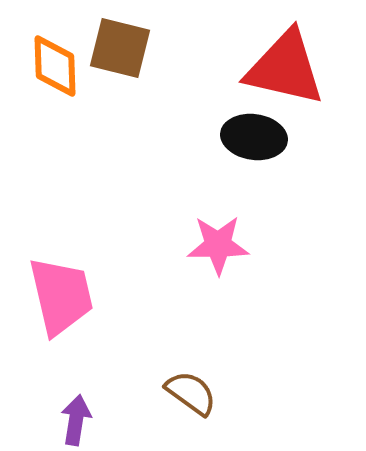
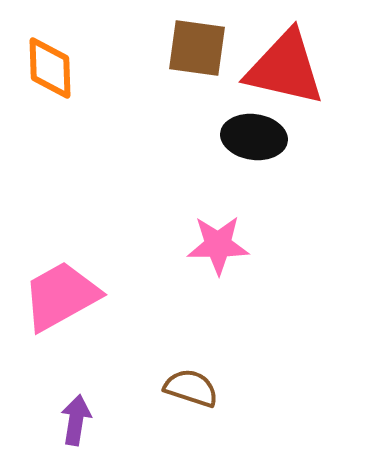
brown square: moved 77 px right; rotated 6 degrees counterclockwise
orange diamond: moved 5 px left, 2 px down
pink trapezoid: rotated 106 degrees counterclockwise
brown semicircle: moved 5 px up; rotated 18 degrees counterclockwise
